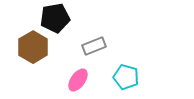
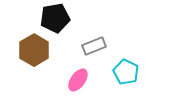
brown hexagon: moved 1 px right, 3 px down
cyan pentagon: moved 5 px up; rotated 10 degrees clockwise
